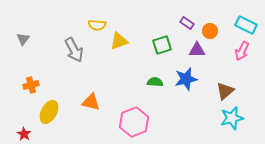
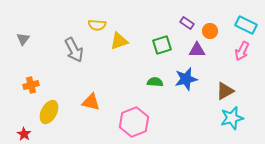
brown triangle: rotated 12 degrees clockwise
